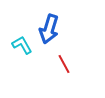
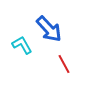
blue arrow: rotated 60 degrees counterclockwise
